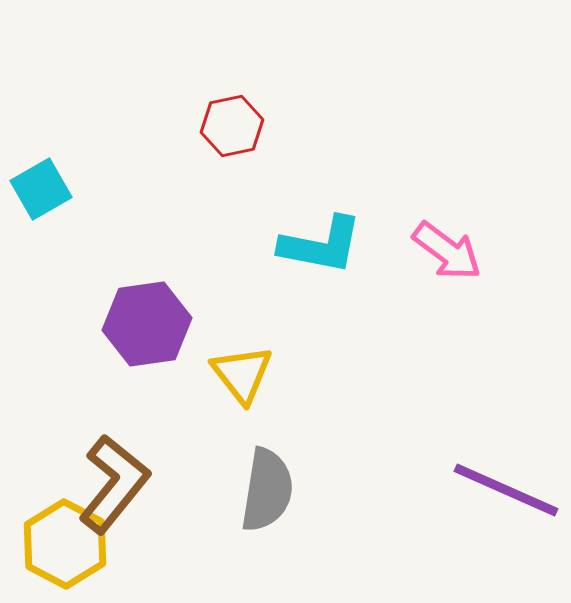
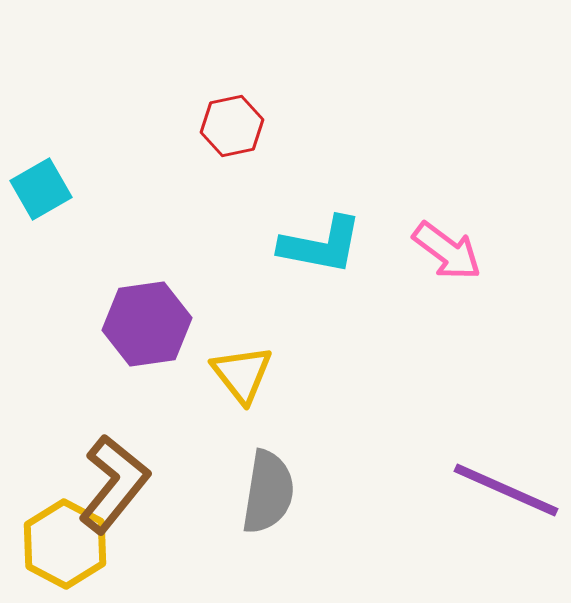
gray semicircle: moved 1 px right, 2 px down
